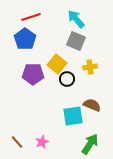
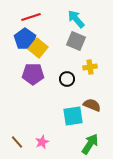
yellow square: moved 19 px left, 16 px up
